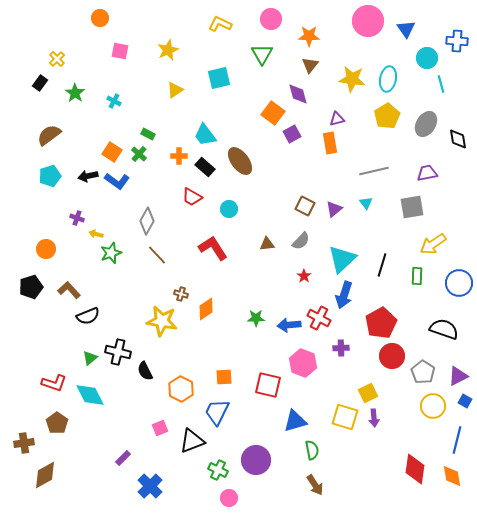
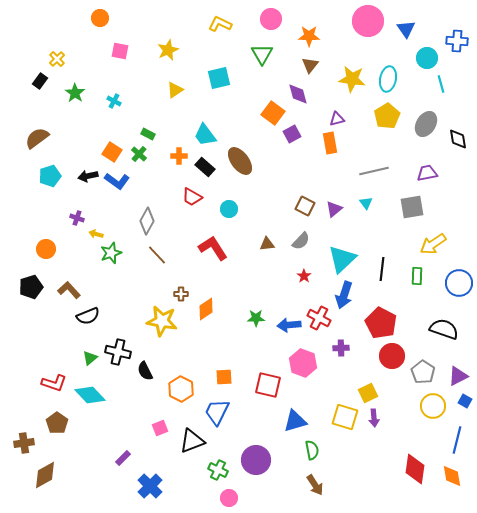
black rectangle at (40, 83): moved 2 px up
brown semicircle at (49, 135): moved 12 px left, 3 px down
black line at (382, 265): moved 4 px down; rotated 10 degrees counterclockwise
brown cross at (181, 294): rotated 16 degrees counterclockwise
red pentagon at (381, 323): rotated 16 degrees counterclockwise
cyan diamond at (90, 395): rotated 16 degrees counterclockwise
